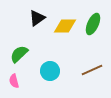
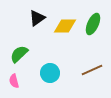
cyan circle: moved 2 px down
